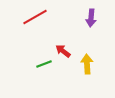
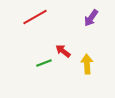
purple arrow: rotated 30 degrees clockwise
green line: moved 1 px up
